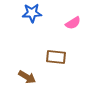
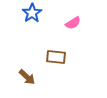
blue star: rotated 30 degrees counterclockwise
brown arrow: rotated 12 degrees clockwise
